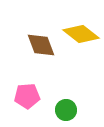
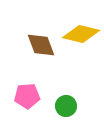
yellow diamond: rotated 24 degrees counterclockwise
green circle: moved 4 px up
